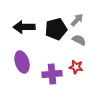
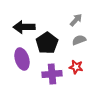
gray arrow: moved 1 px left
black pentagon: moved 9 px left, 14 px down; rotated 20 degrees counterclockwise
gray semicircle: rotated 48 degrees counterclockwise
purple ellipse: moved 3 px up
